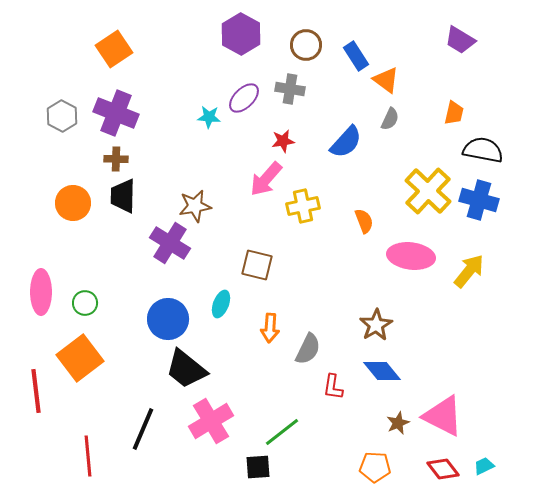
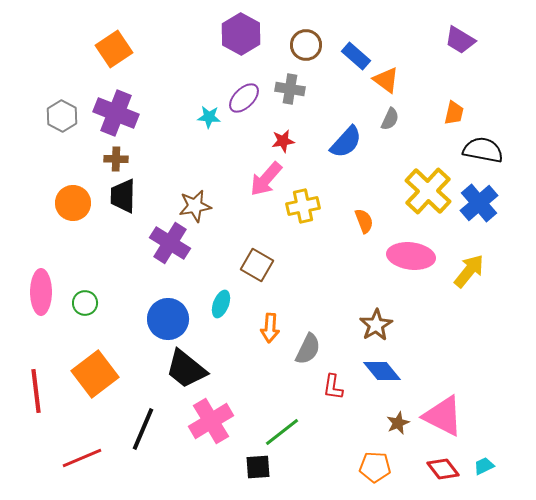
blue rectangle at (356, 56): rotated 16 degrees counterclockwise
blue cross at (479, 200): moved 3 px down; rotated 33 degrees clockwise
brown square at (257, 265): rotated 16 degrees clockwise
orange square at (80, 358): moved 15 px right, 16 px down
red line at (88, 456): moved 6 px left, 2 px down; rotated 72 degrees clockwise
